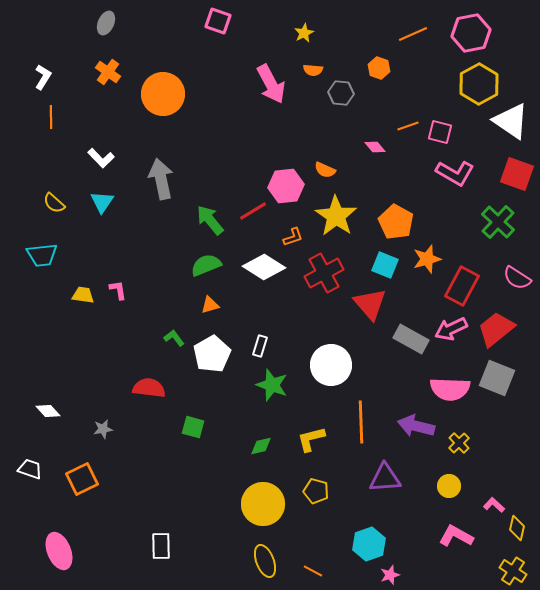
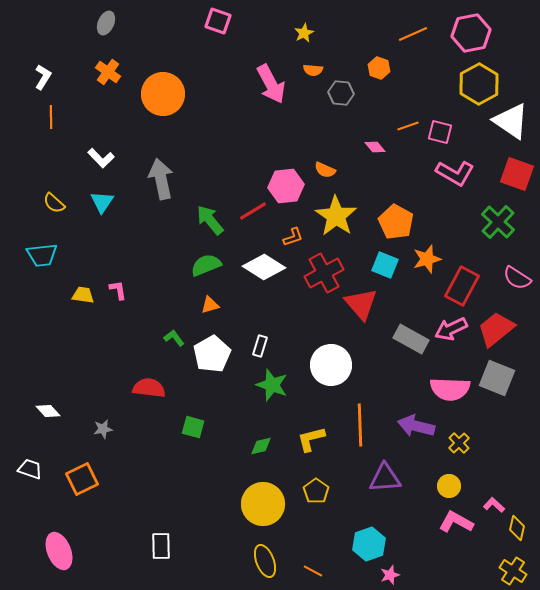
red triangle at (370, 304): moved 9 px left
orange line at (361, 422): moved 1 px left, 3 px down
yellow pentagon at (316, 491): rotated 20 degrees clockwise
pink L-shape at (456, 536): moved 14 px up
